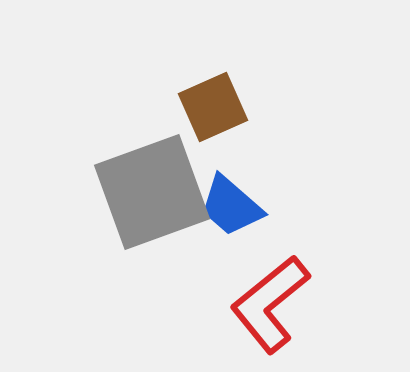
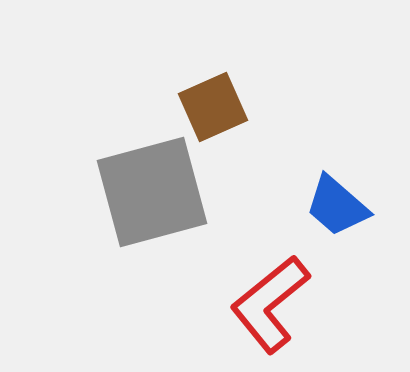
gray square: rotated 5 degrees clockwise
blue trapezoid: moved 106 px right
